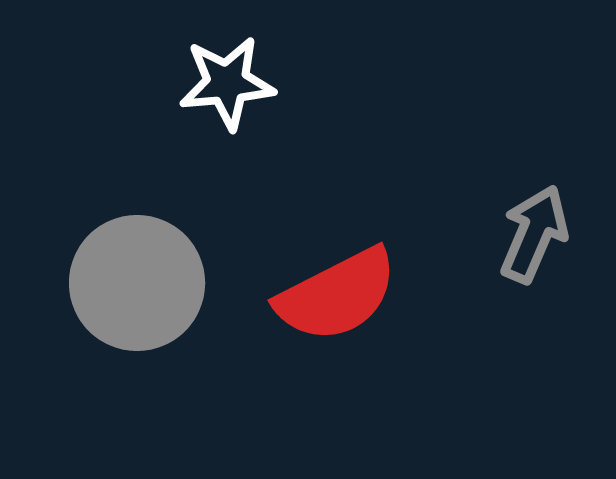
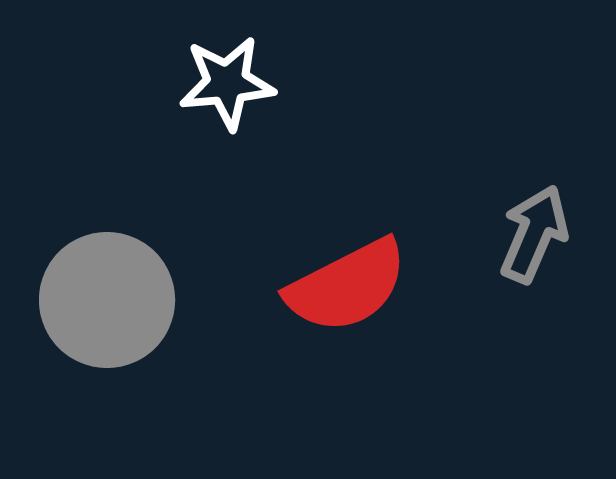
gray circle: moved 30 px left, 17 px down
red semicircle: moved 10 px right, 9 px up
